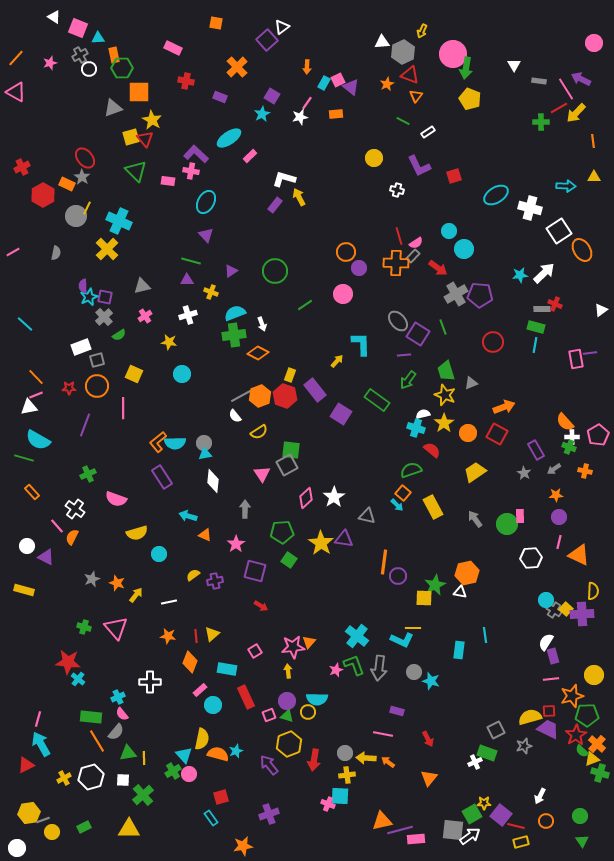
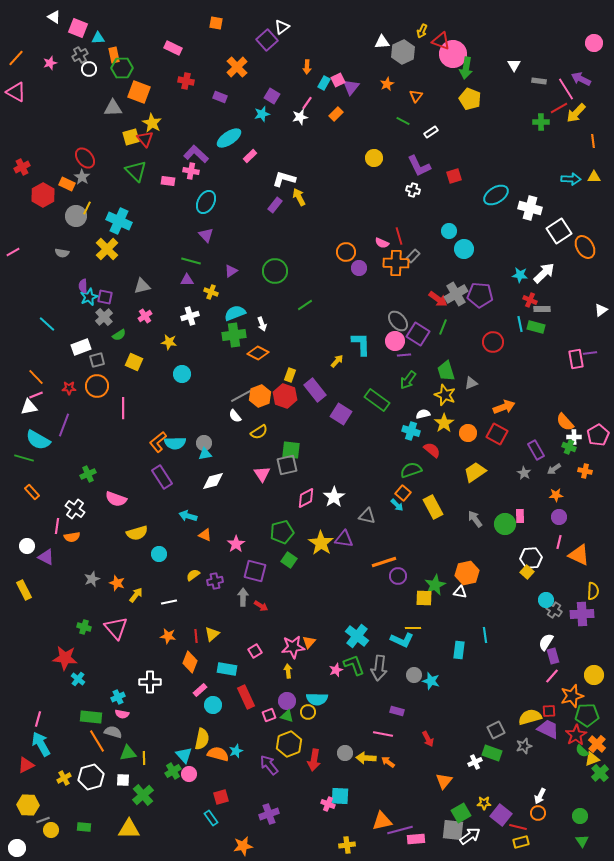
red triangle at (410, 75): moved 31 px right, 34 px up
purple triangle at (351, 87): rotated 30 degrees clockwise
orange square at (139, 92): rotated 20 degrees clockwise
gray triangle at (113, 108): rotated 18 degrees clockwise
cyan star at (262, 114): rotated 14 degrees clockwise
orange rectangle at (336, 114): rotated 40 degrees counterclockwise
yellow star at (152, 120): moved 3 px down
white rectangle at (428, 132): moved 3 px right
cyan arrow at (566, 186): moved 5 px right, 7 px up
white cross at (397, 190): moved 16 px right
pink semicircle at (416, 243): moved 34 px left; rotated 56 degrees clockwise
orange ellipse at (582, 250): moved 3 px right, 3 px up
gray semicircle at (56, 253): moved 6 px right; rotated 88 degrees clockwise
red arrow at (438, 268): moved 31 px down
cyan star at (520, 275): rotated 14 degrees clockwise
pink circle at (343, 294): moved 52 px right, 47 px down
red cross at (555, 304): moved 25 px left, 4 px up
white cross at (188, 315): moved 2 px right, 1 px down
cyan line at (25, 324): moved 22 px right
green line at (443, 327): rotated 42 degrees clockwise
cyan line at (535, 345): moved 15 px left, 21 px up; rotated 21 degrees counterclockwise
yellow square at (134, 374): moved 12 px up
purple line at (85, 425): moved 21 px left
cyan cross at (416, 428): moved 5 px left, 3 px down
white cross at (572, 437): moved 2 px right
gray square at (287, 465): rotated 15 degrees clockwise
white diamond at (213, 481): rotated 70 degrees clockwise
pink diamond at (306, 498): rotated 15 degrees clockwise
gray arrow at (245, 509): moved 2 px left, 88 px down
green circle at (507, 524): moved 2 px left
pink line at (57, 526): rotated 49 degrees clockwise
green pentagon at (282, 532): rotated 10 degrees counterclockwise
orange semicircle at (72, 537): rotated 126 degrees counterclockwise
orange line at (384, 562): rotated 65 degrees clockwise
yellow rectangle at (24, 590): rotated 48 degrees clockwise
yellow square at (566, 609): moved 39 px left, 37 px up
red star at (68, 662): moved 3 px left, 4 px up
gray circle at (414, 672): moved 3 px down
pink line at (551, 679): moved 1 px right, 3 px up; rotated 42 degrees counterclockwise
pink semicircle at (122, 714): rotated 40 degrees counterclockwise
gray semicircle at (116, 732): moved 3 px left; rotated 114 degrees counterclockwise
green rectangle at (487, 753): moved 5 px right
green cross at (600, 773): rotated 30 degrees clockwise
yellow cross at (347, 775): moved 70 px down
orange triangle at (429, 778): moved 15 px right, 3 px down
yellow hexagon at (29, 813): moved 1 px left, 8 px up; rotated 10 degrees clockwise
green square at (472, 814): moved 11 px left, 1 px up
orange circle at (546, 821): moved 8 px left, 8 px up
red line at (516, 826): moved 2 px right, 1 px down
green rectangle at (84, 827): rotated 32 degrees clockwise
yellow circle at (52, 832): moved 1 px left, 2 px up
